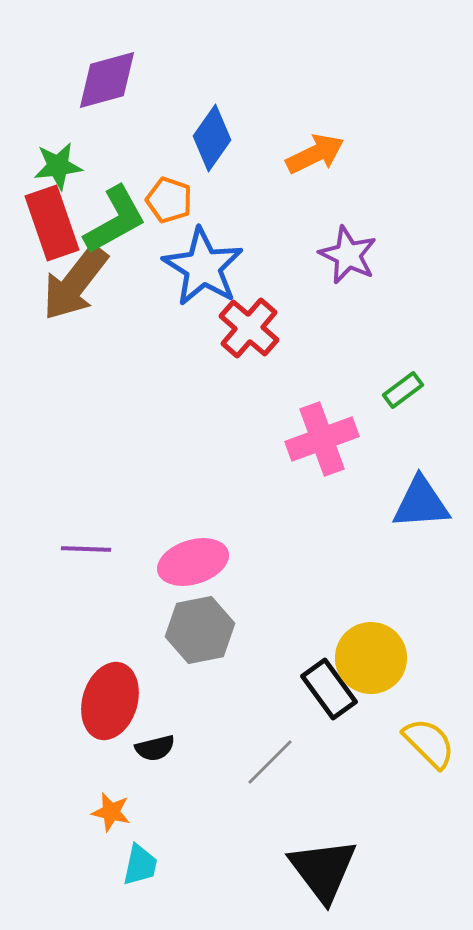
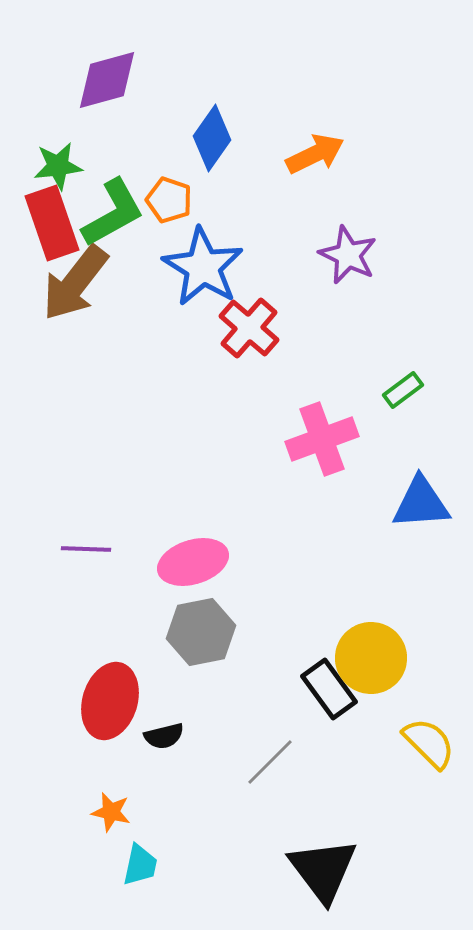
green L-shape: moved 2 px left, 7 px up
gray hexagon: moved 1 px right, 2 px down
black semicircle: moved 9 px right, 12 px up
